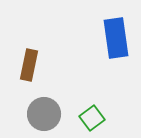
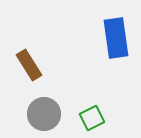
brown rectangle: rotated 44 degrees counterclockwise
green square: rotated 10 degrees clockwise
